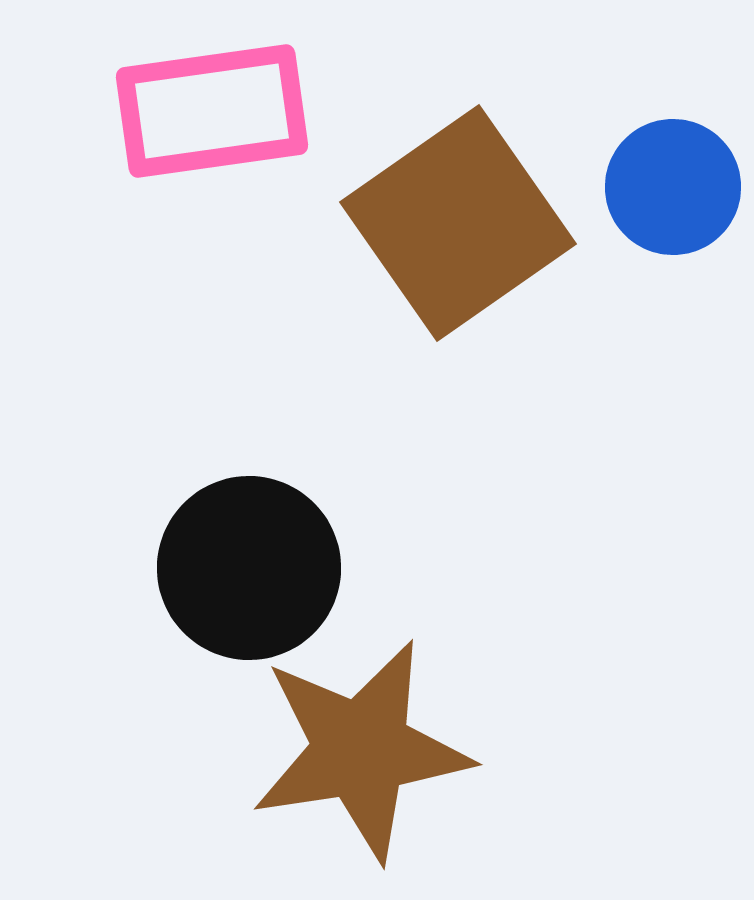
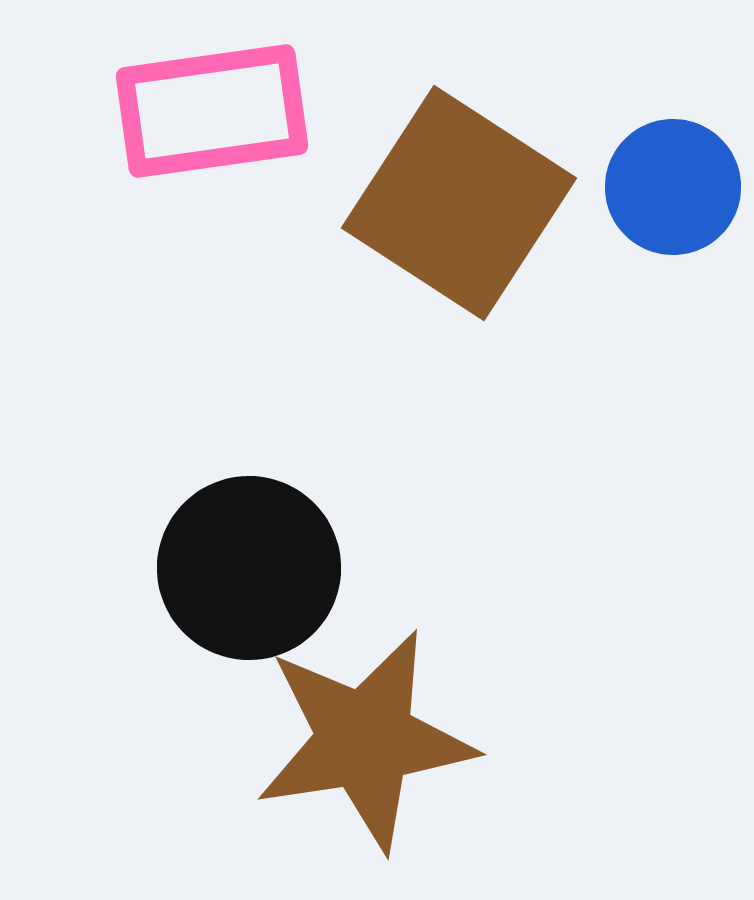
brown square: moved 1 px right, 20 px up; rotated 22 degrees counterclockwise
brown star: moved 4 px right, 10 px up
